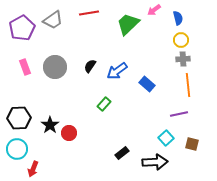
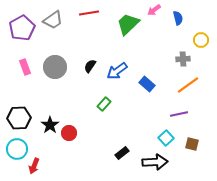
yellow circle: moved 20 px right
orange line: rotated 60 degrees clockwise
red arrow: moved 1 px right, 3 px up
